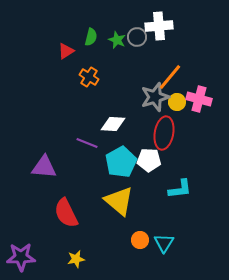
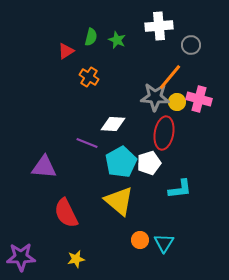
gray circle: moved 54 px right, 8 px down
gray star: rotated 20 degrees clockwise
white pentagon: moved 3 px down; rotated 20 degrees counterclockwise
